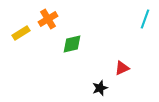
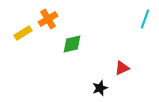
yellow rectangle: moved 2 px right
